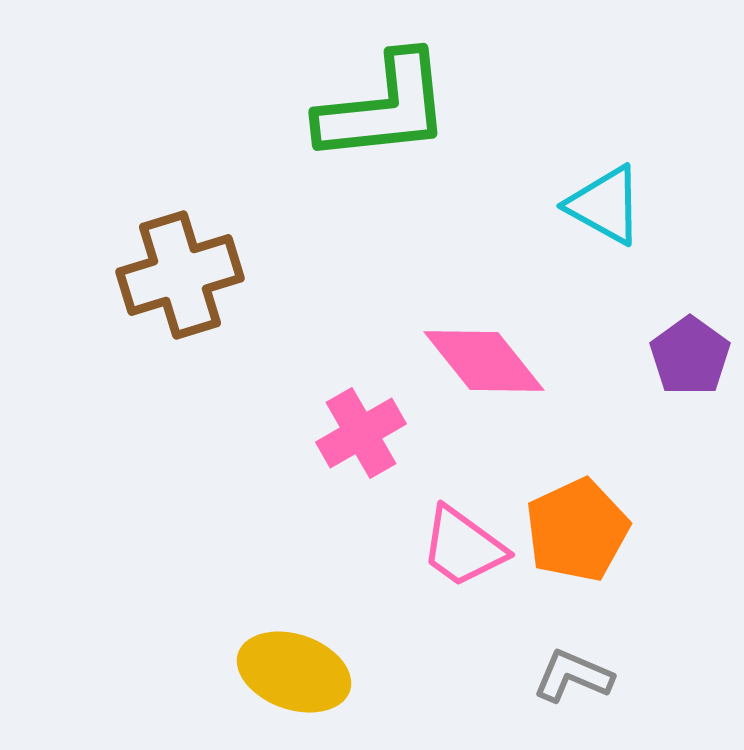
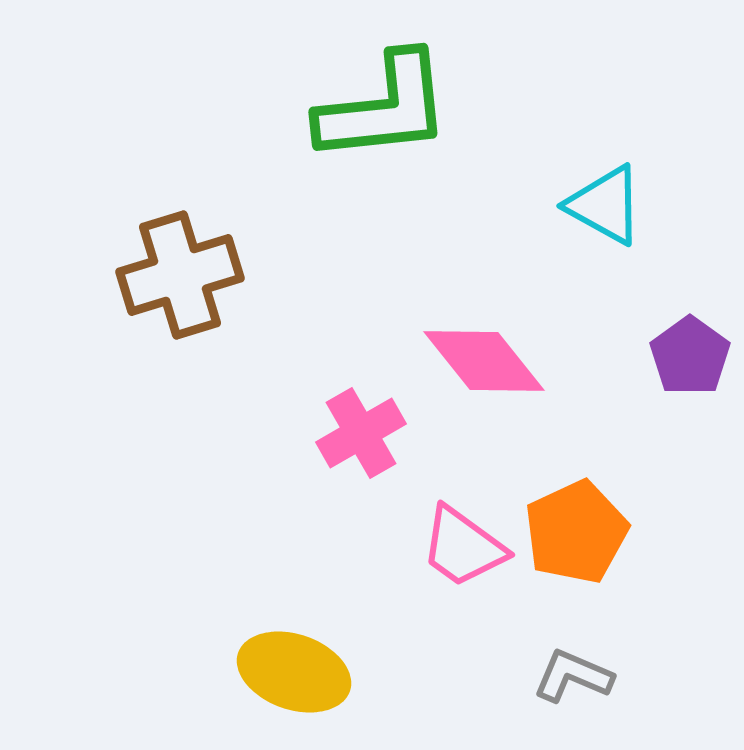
orange pentagon: moved 1 px left, 2 px down
